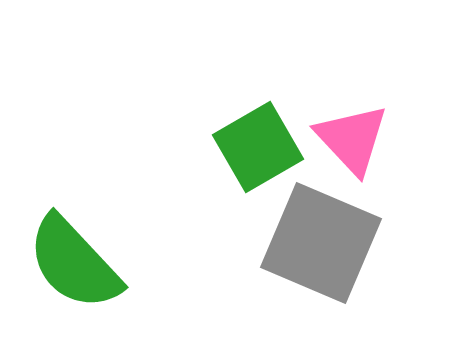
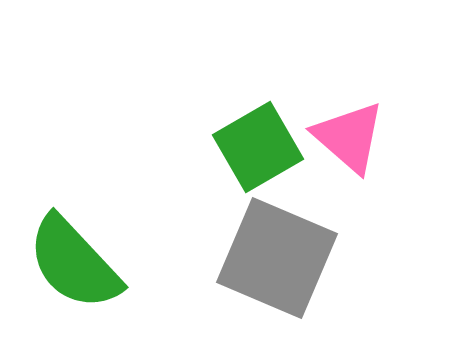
pink triangle: moved 3 px left, 2 px up; rotated 6 degrees counterclockwise
gray square: moved 44 px left, 15 px down
